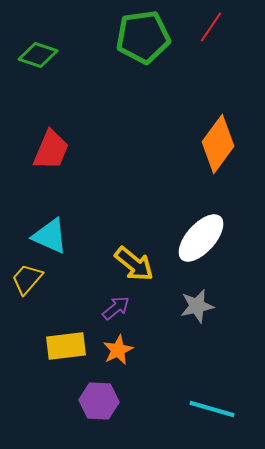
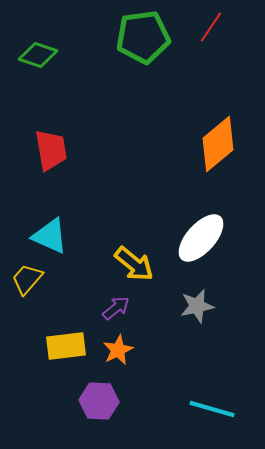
orange diamond: rotated 14 degrees clockwise
red trapezoid: rotated 33 degrees counterclockwise
